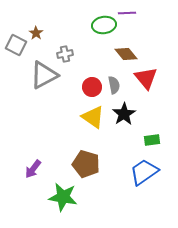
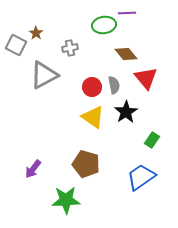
gray cross: moved 5 px right, 6 px up
black star: moved 2 px right, 2 px up
green rectangle: rotated 49 degrees counterclockwise
blue trapezoid: moved 3 px left, 5 px down
green star: moved 3 px right, 3 px down; rotated 12 degrees counterclockwise
